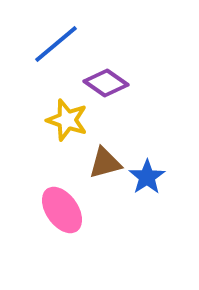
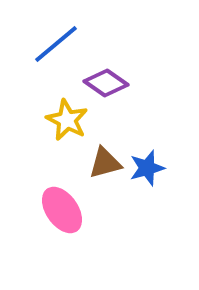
yellow star: rotated 9 degrees clockwise
blue star: moved 9 px up; rotated 18 degrees clockwise
